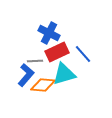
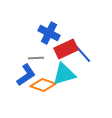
red rectangle: moved 9 px right, 3 px up
gray line: moved 1 px right, 3 px up
blue L-shape: rotated 15 degrees clockwise
orange diamond: rotated 15 degrees clockwise
